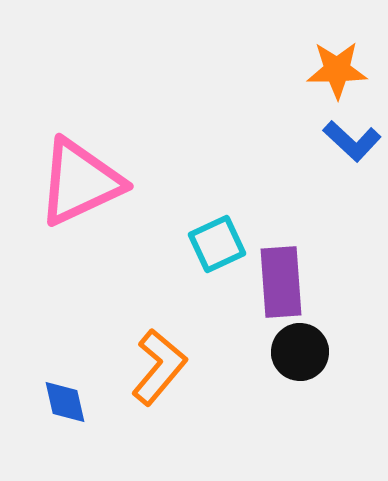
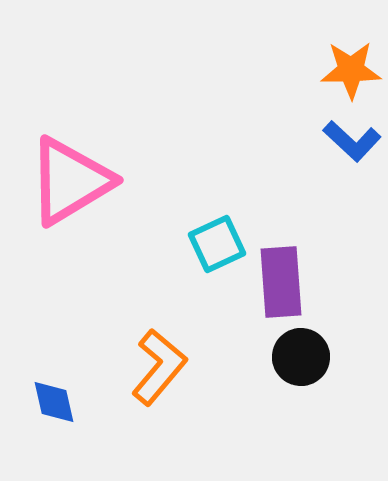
orange star: moved 14 px right
pink triangle: moved 10 px left, 1 px up; rotated 6 degrees counterclockwise
black circle: moved 1 px right, 5 px down
blue diamond: moved 11 px left
